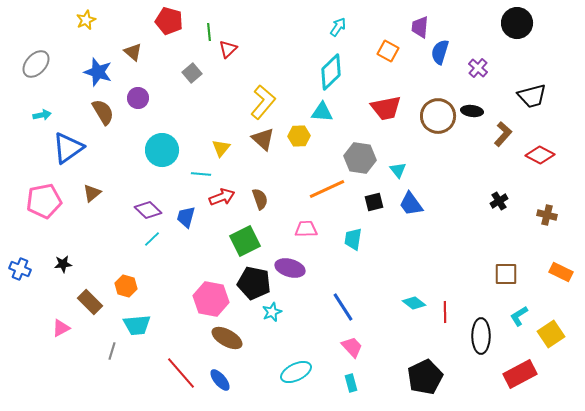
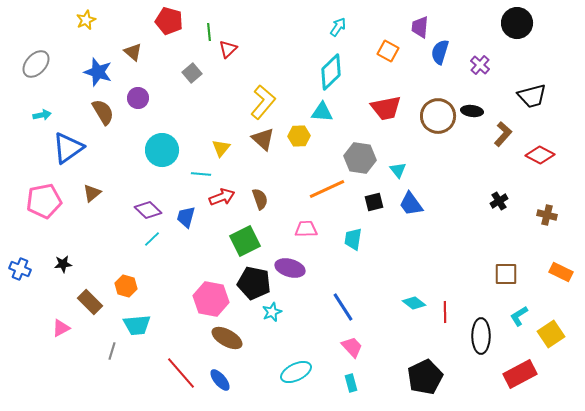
purple cross at (478, 68): moved 2 px right, 3 px up
